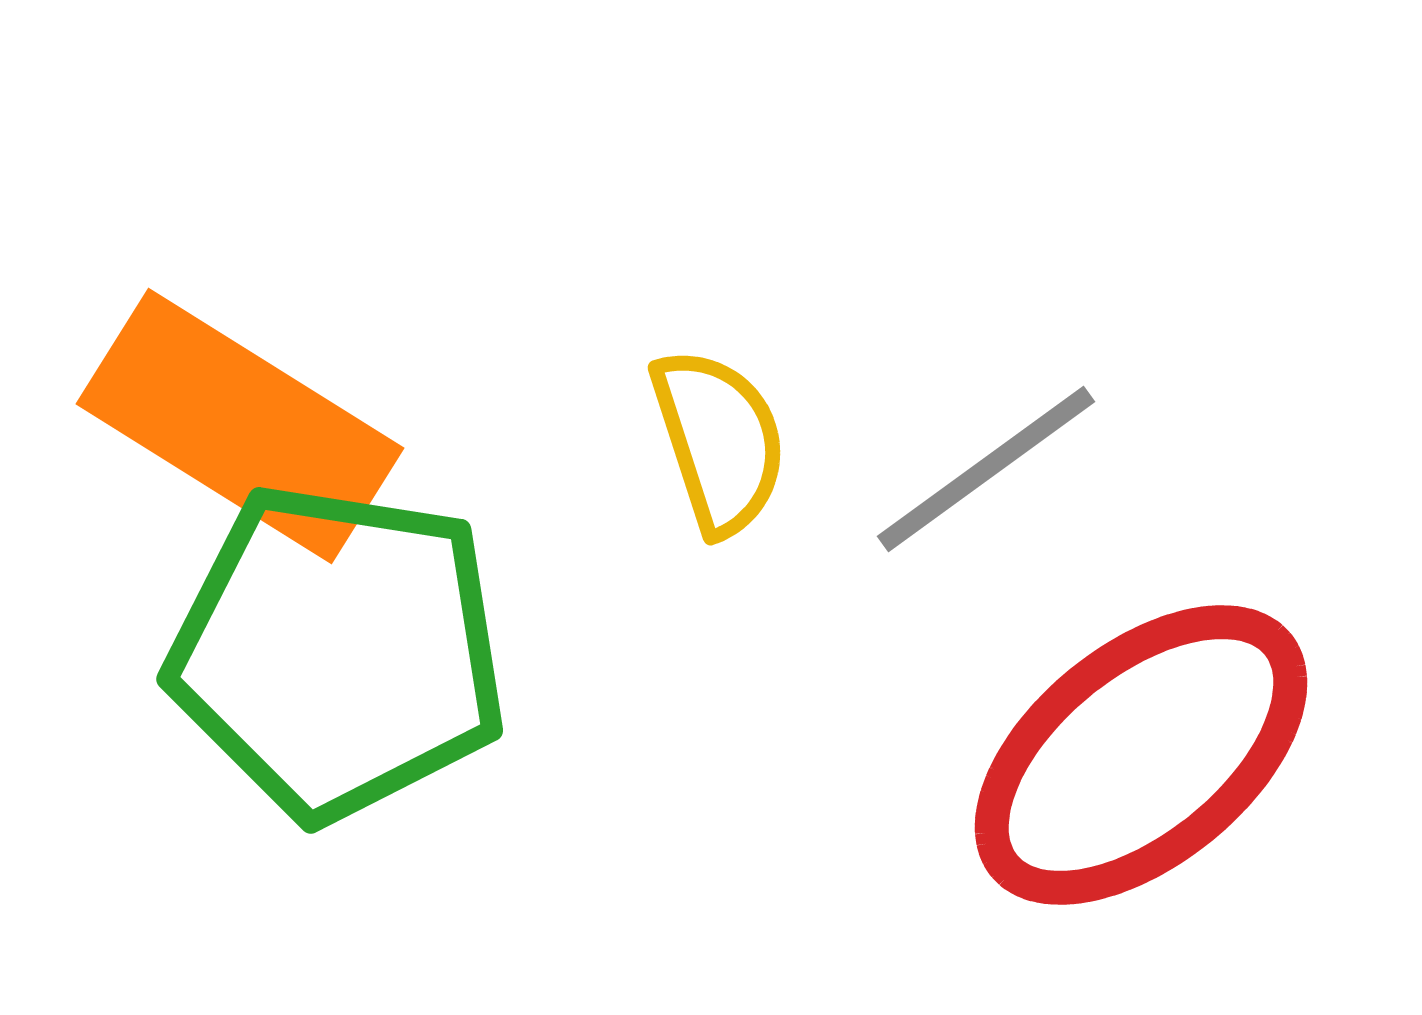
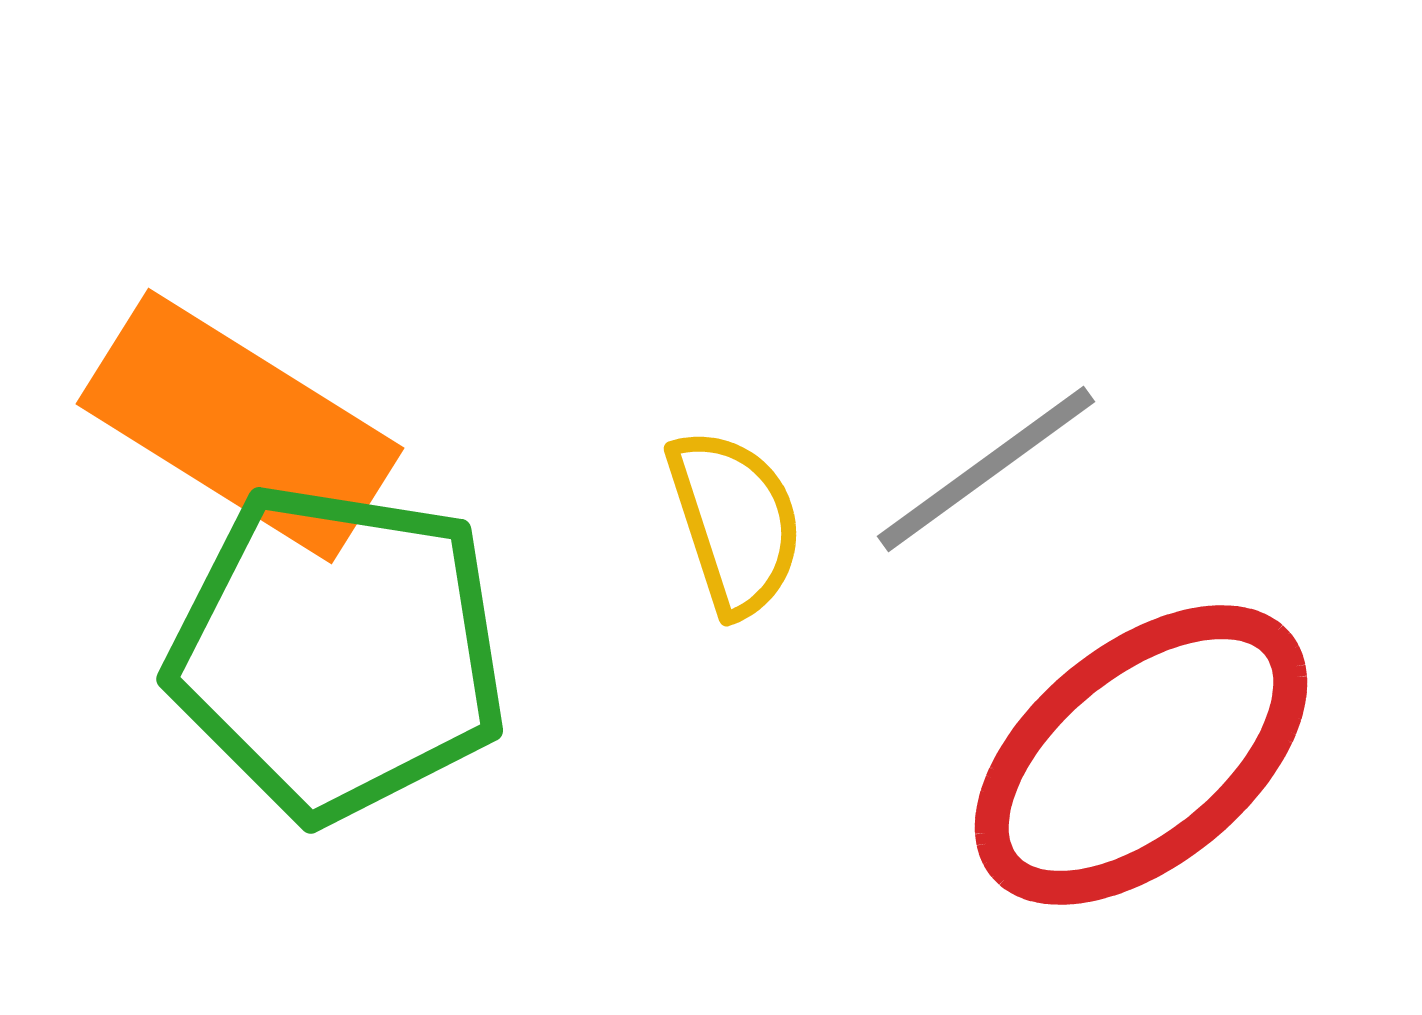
yellow semicircle: moved 16 px right, 81 px down
